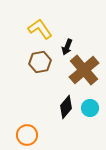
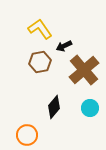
black arrow: moved 3 px left, 1 px up; rotated 42 degrees clockwise
black diamond: moved 12 px left
